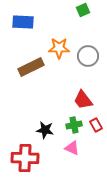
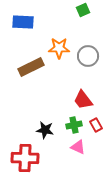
pink triangle: moved 6 px right, 1 px up
